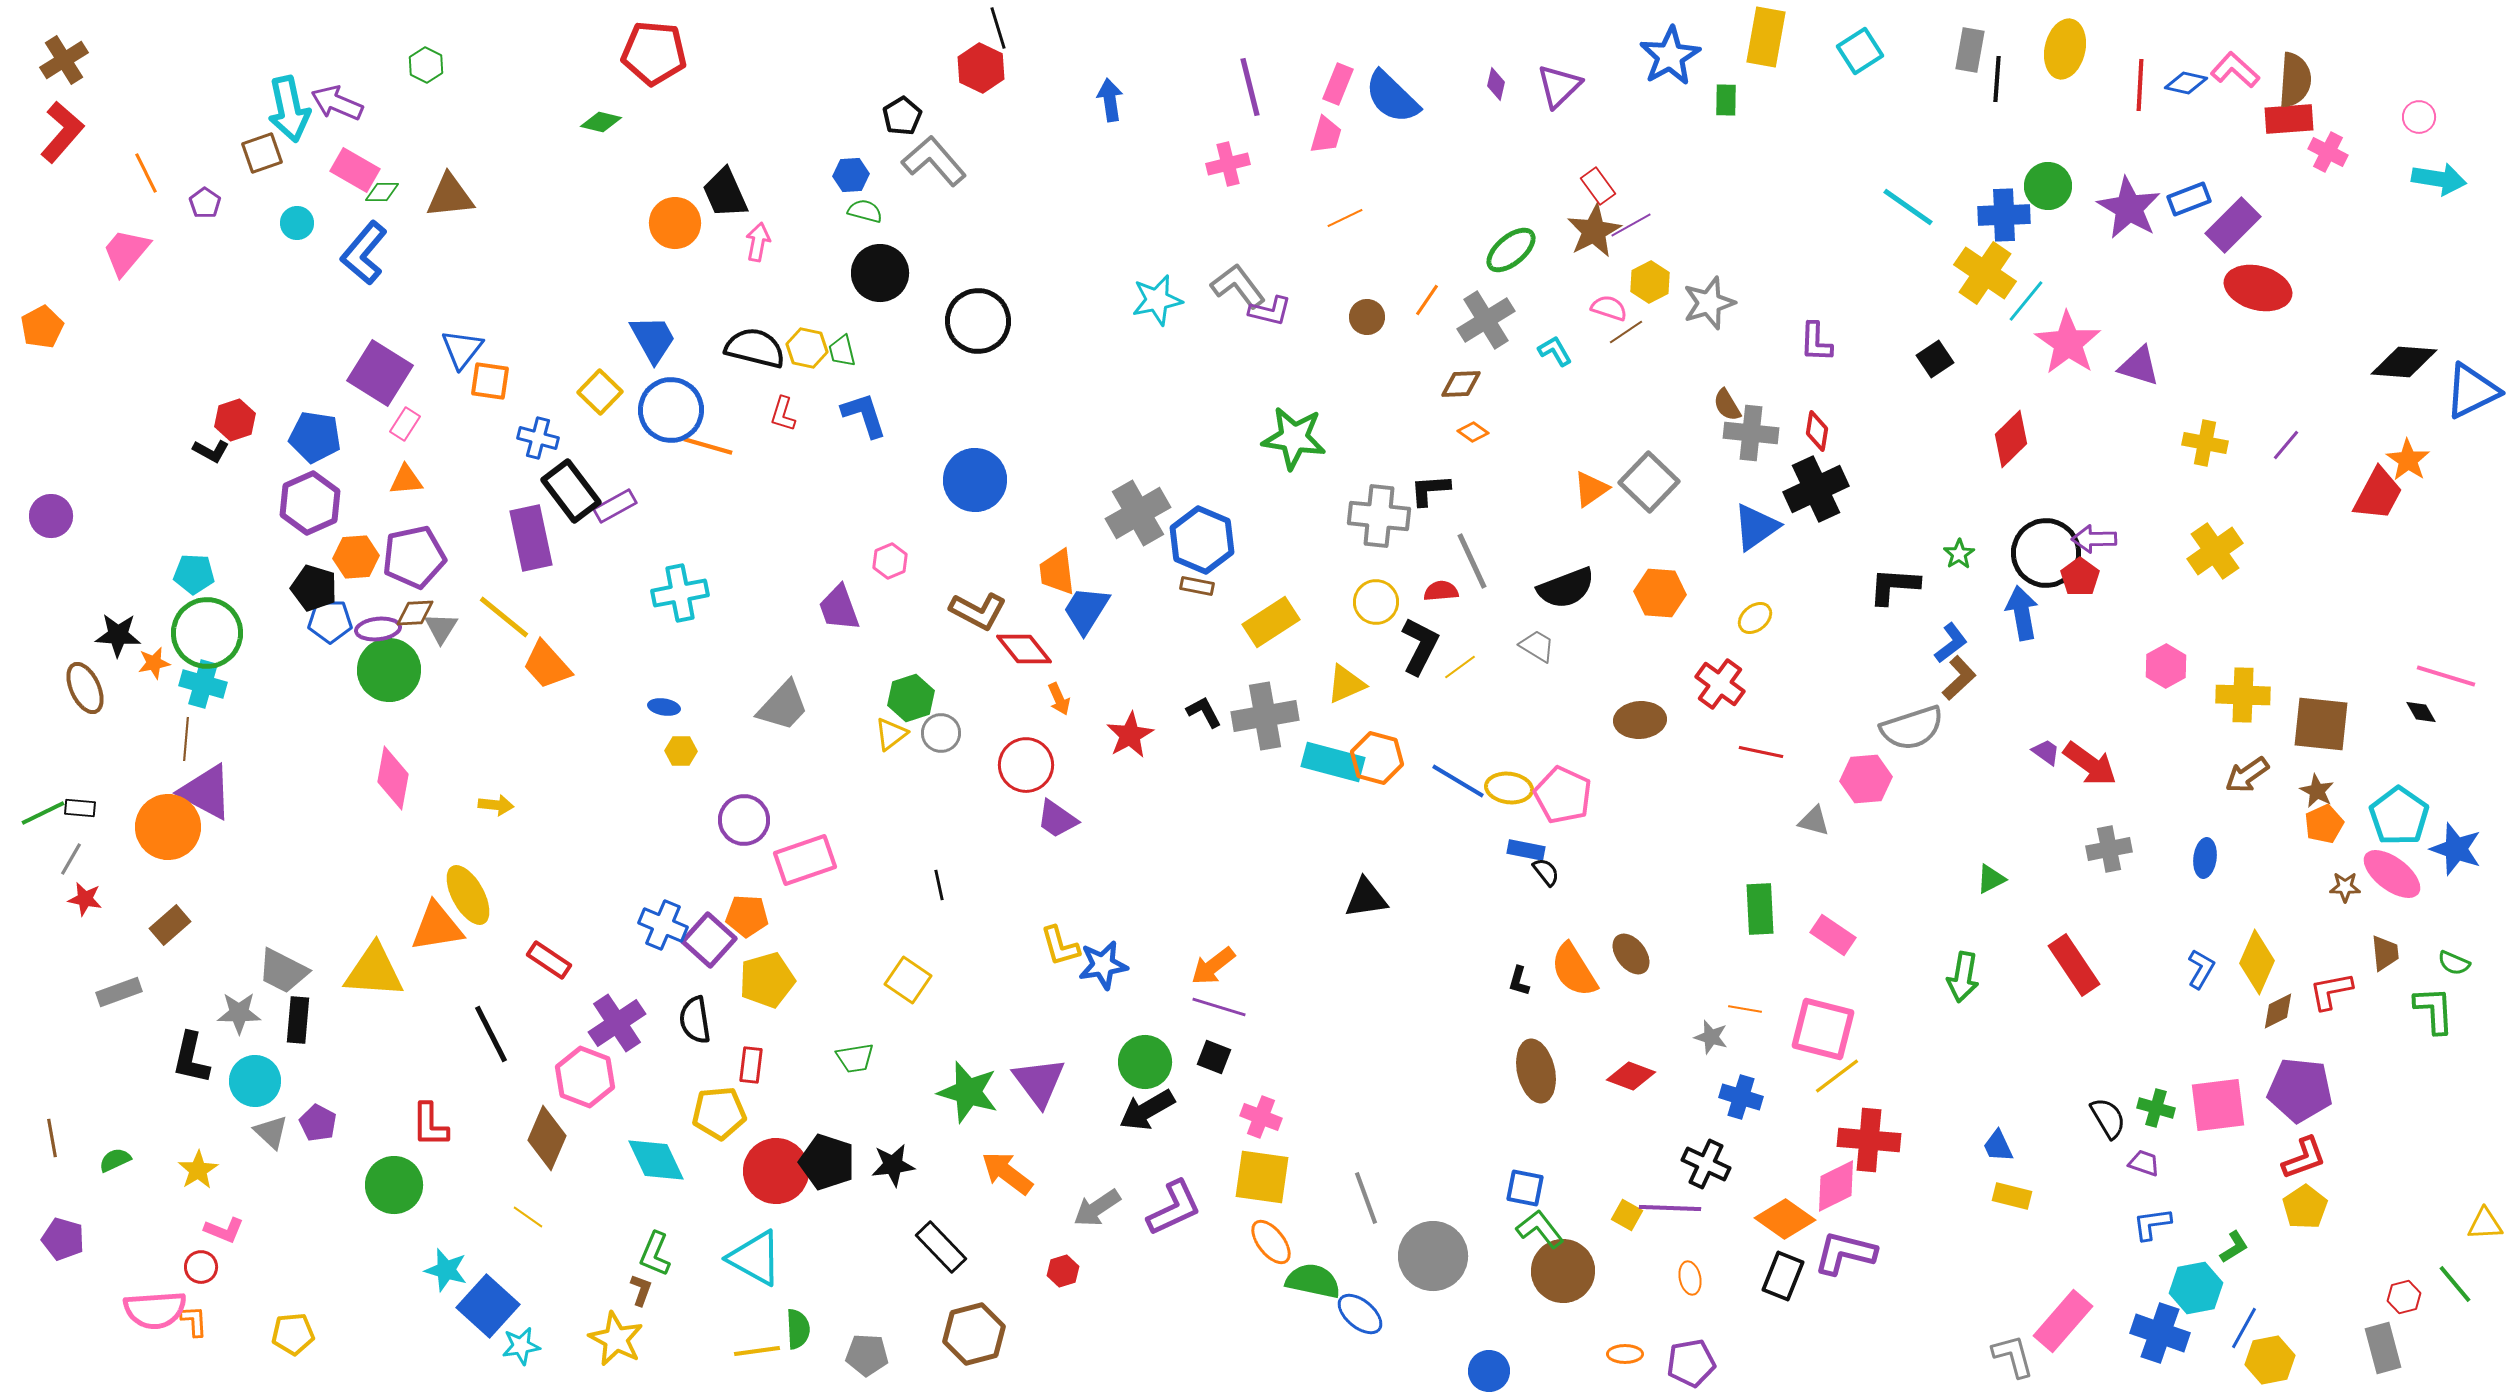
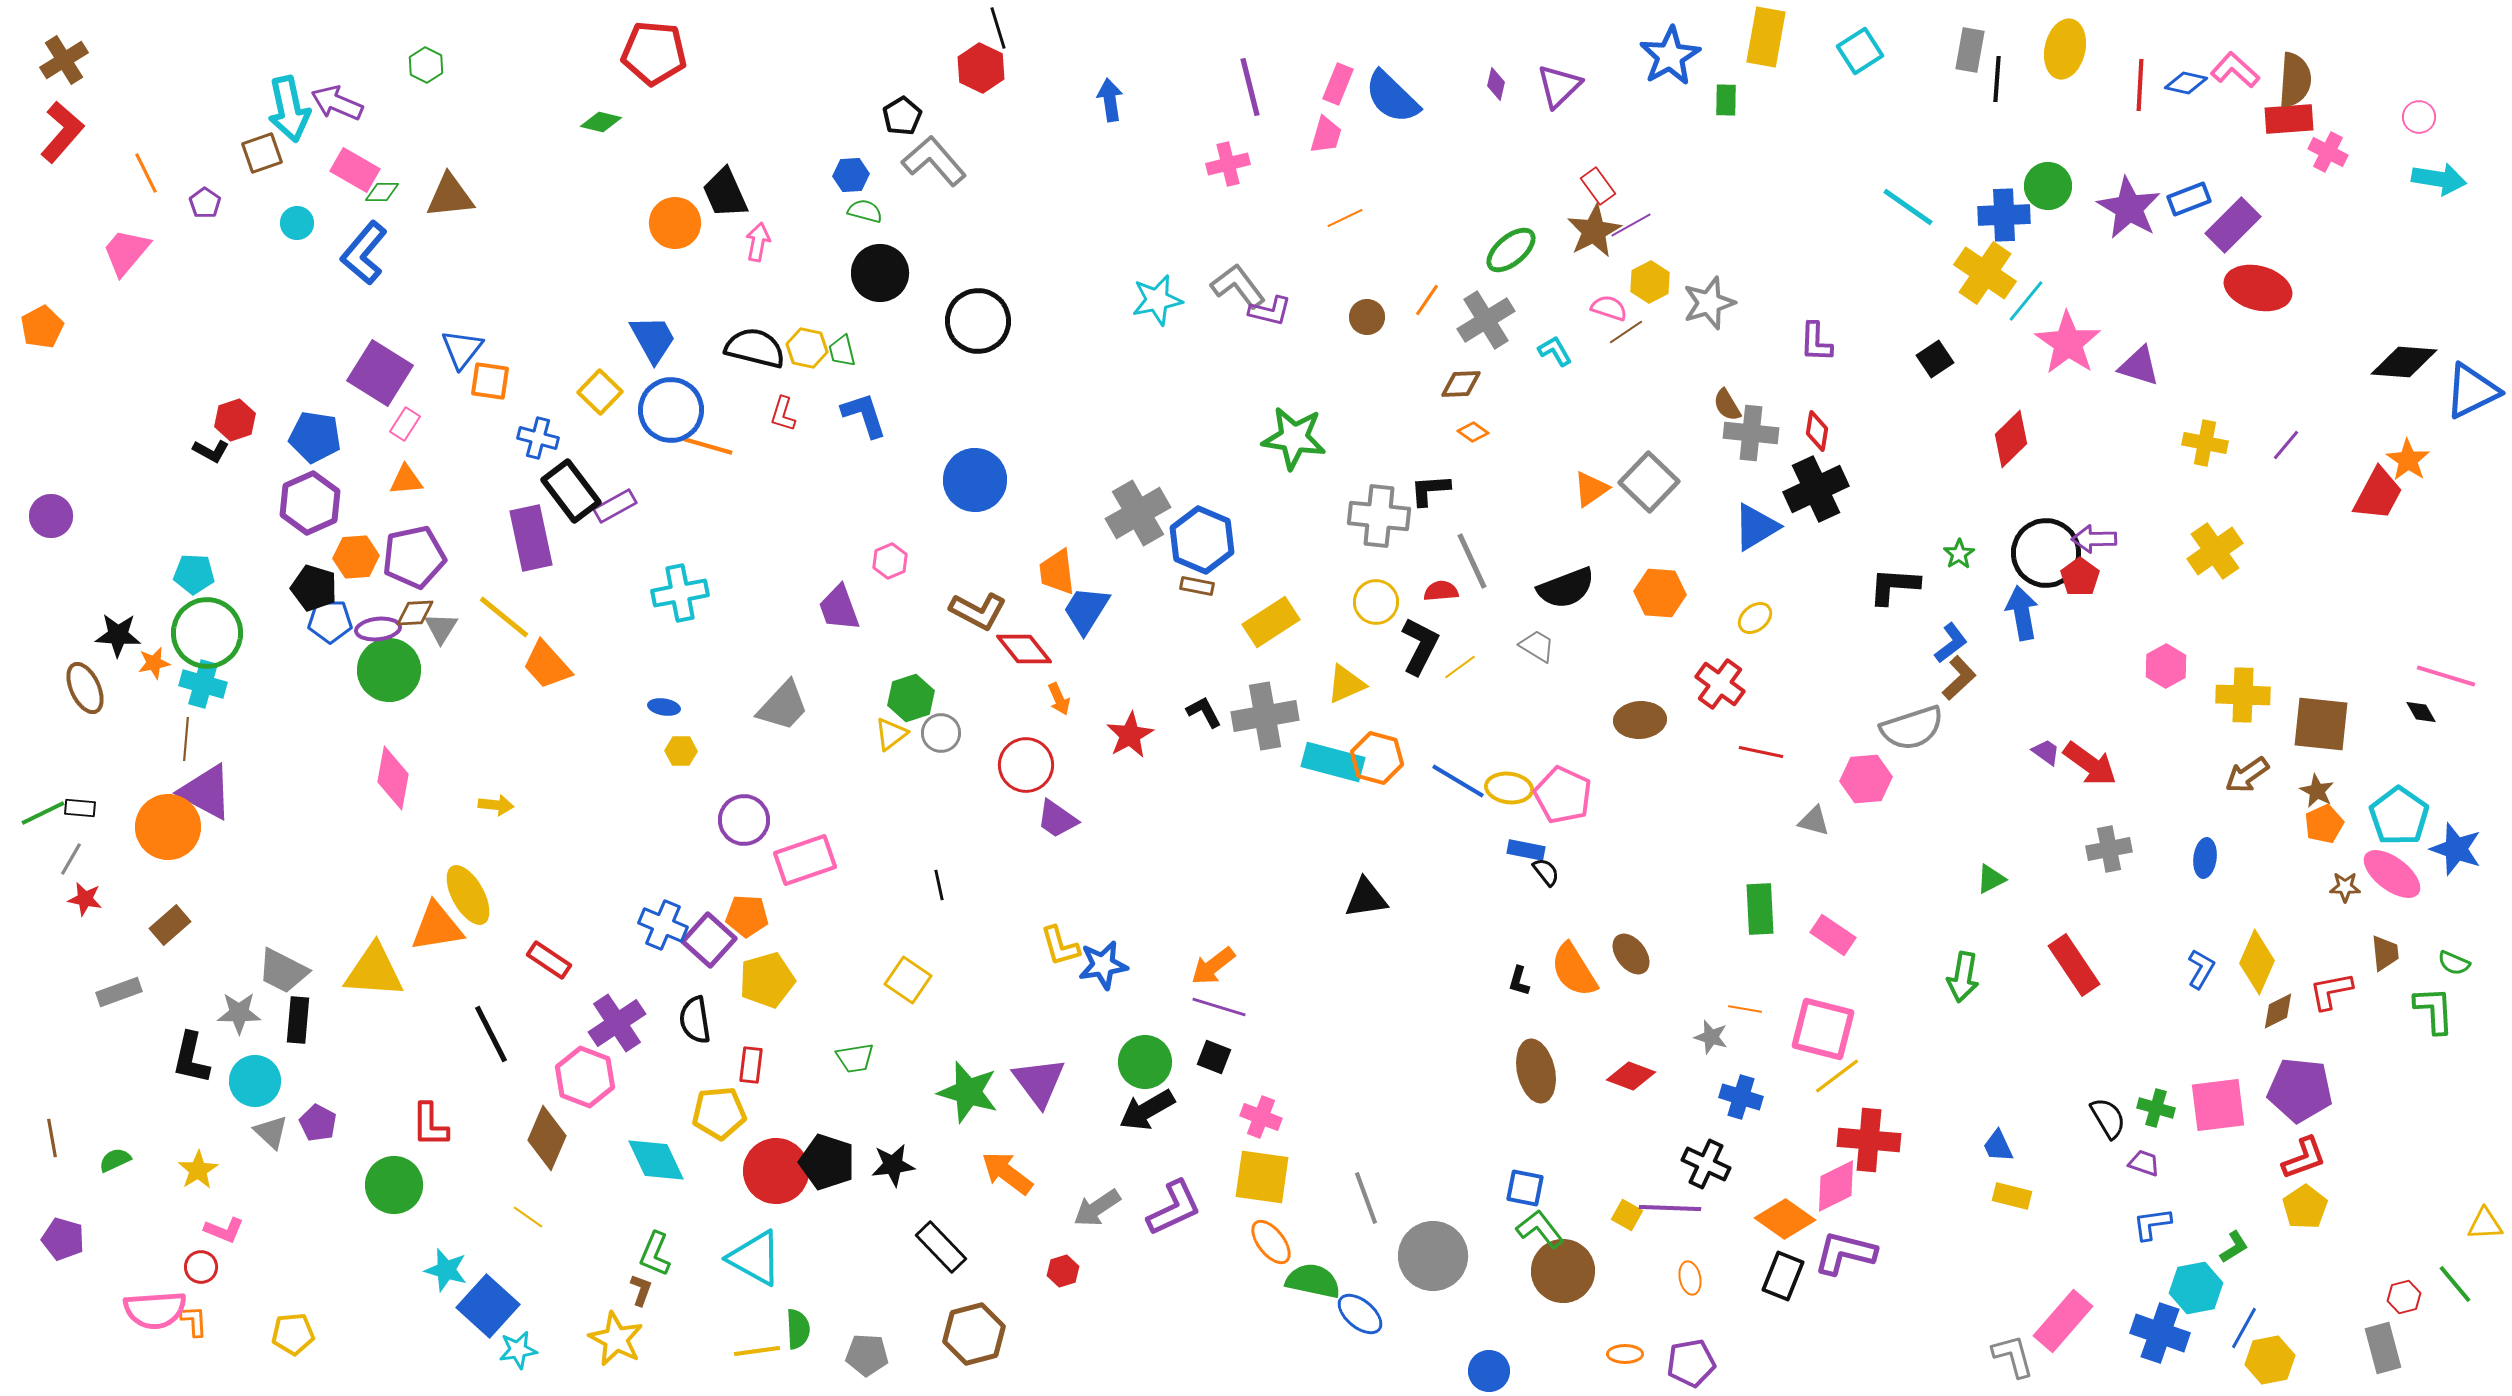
blue triangle at (1756, 527): rotated 4 degrees clockwise
cyan star at (521, 1346): moved 3 px left, 4 px down
